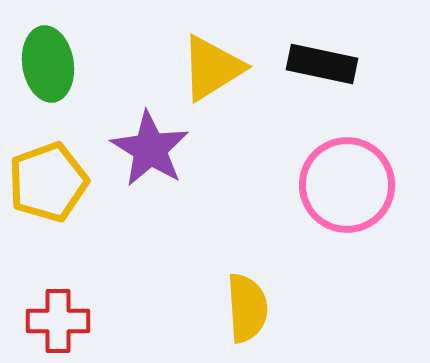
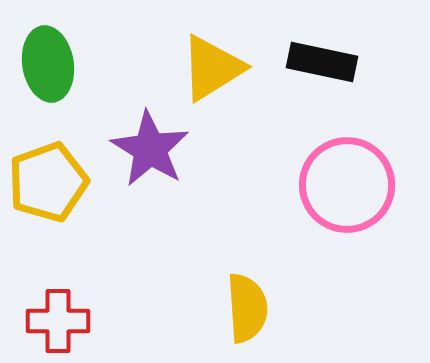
black rectangle: moved 2 px up
